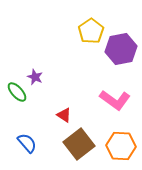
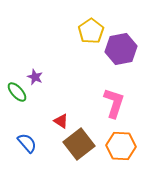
pink L-shape: moved 1 px left, 3 px down; rotated 108 degrees counterclockwise
red triangle: moved 3 px left, 6 px down
